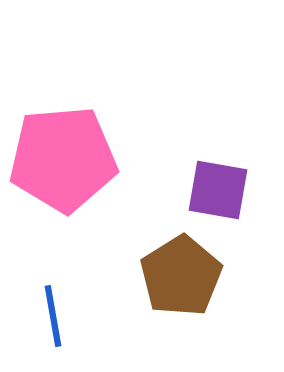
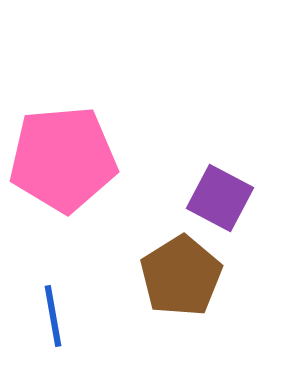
purple square: moved 2 px right, 8 px down; rotated 18 degrees clockwise
